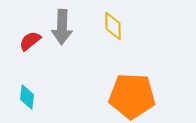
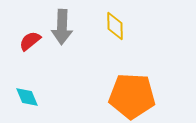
yellow diamond: moved 2 px right
cyan diamond: rotated 30 degrees counterclockwise
